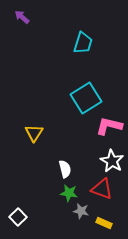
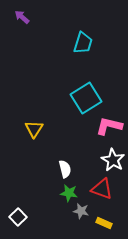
yellow triangle: moved 4 px up
white star: moved 1 px right, 1 px up
